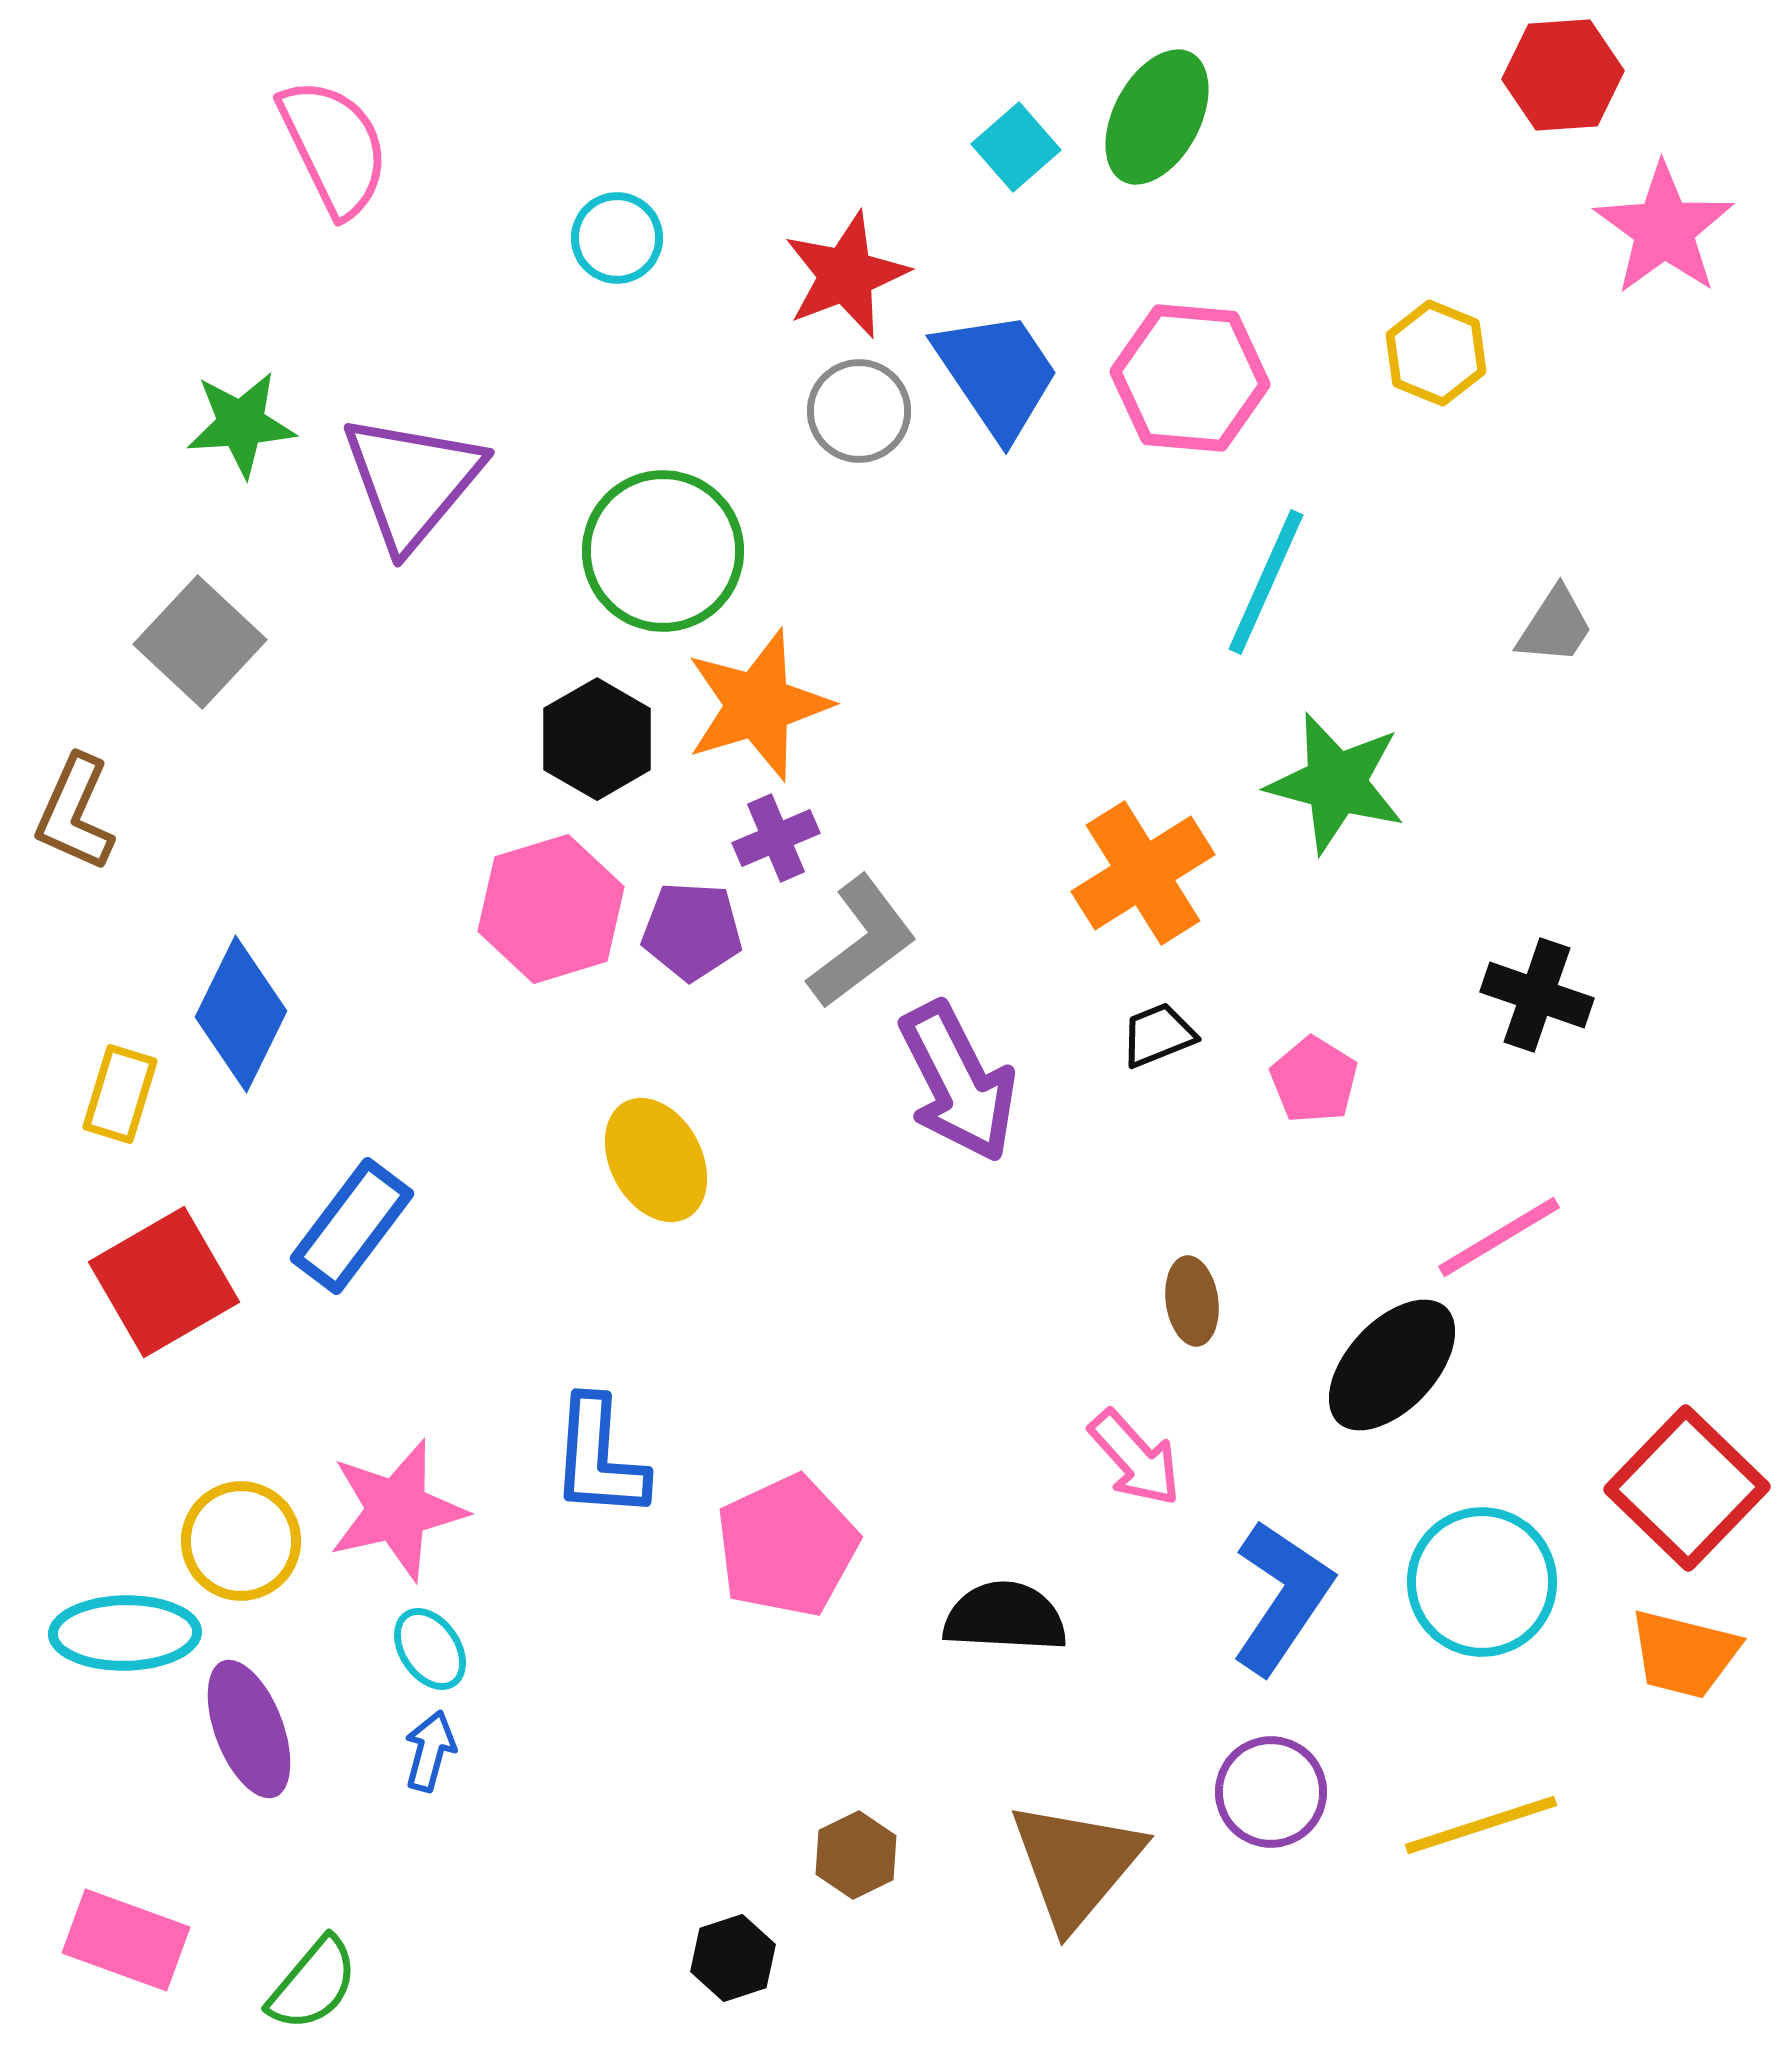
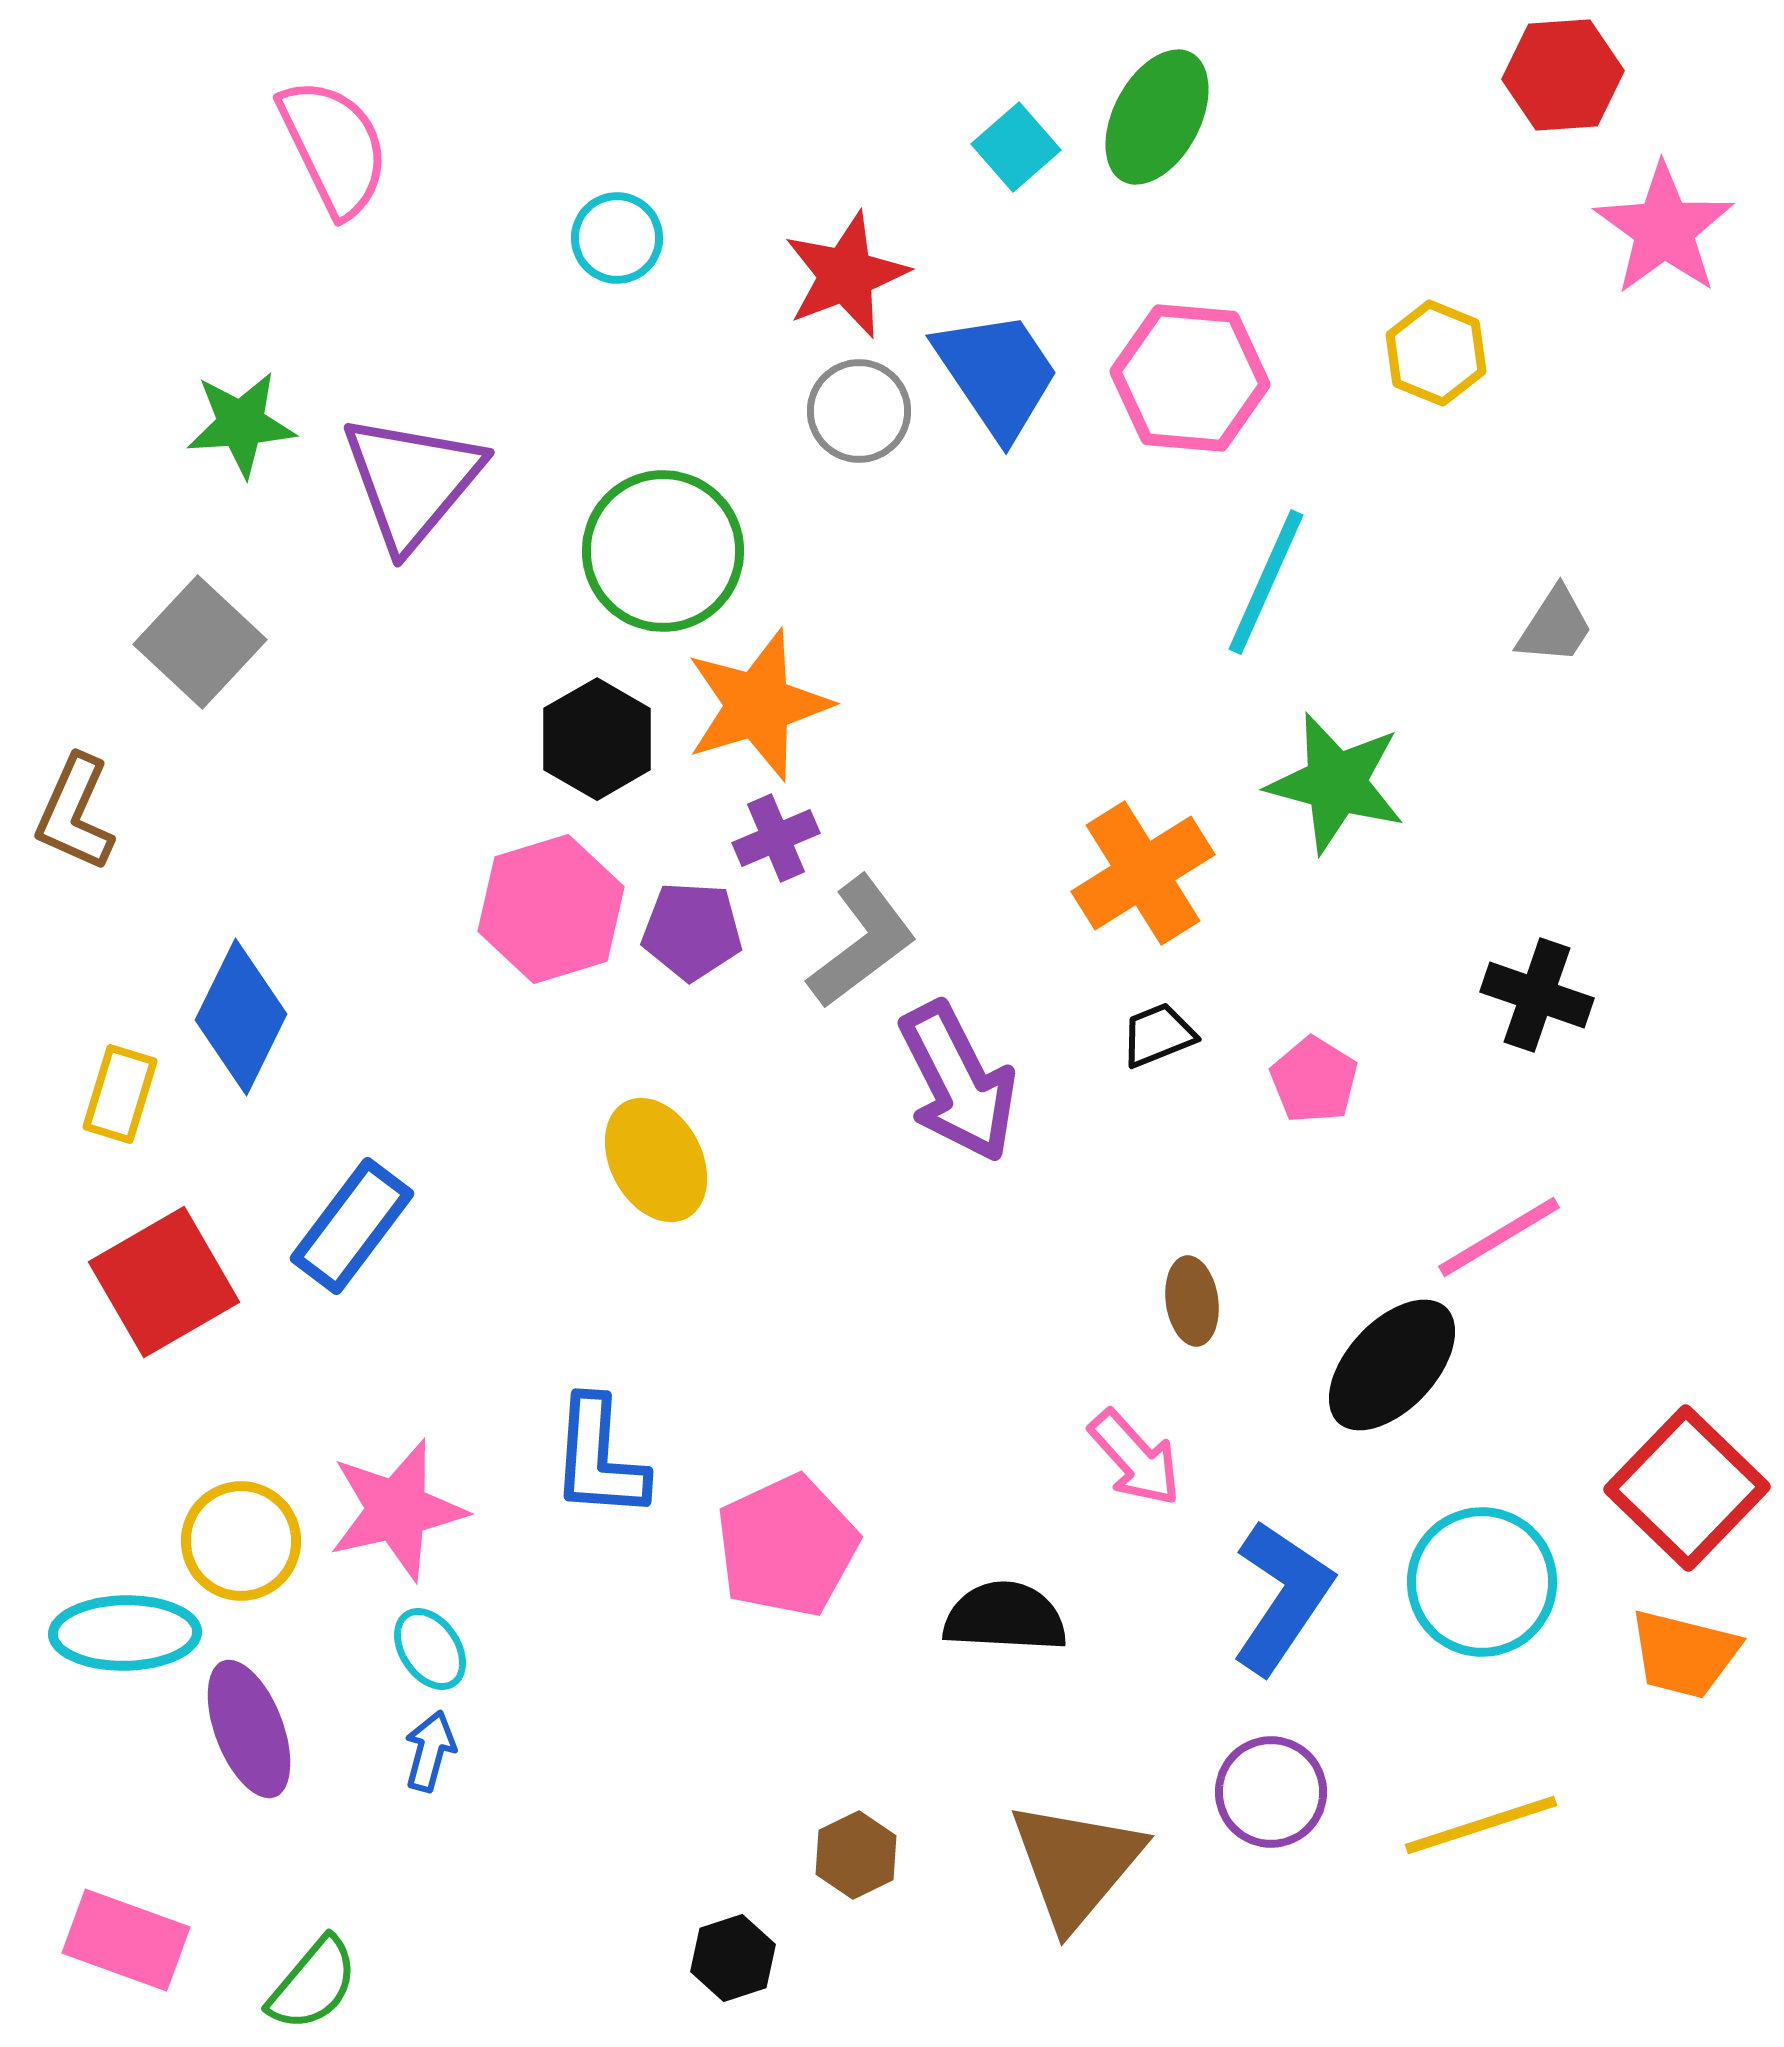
blue diamond at (241, 1014): moved 3 px down
